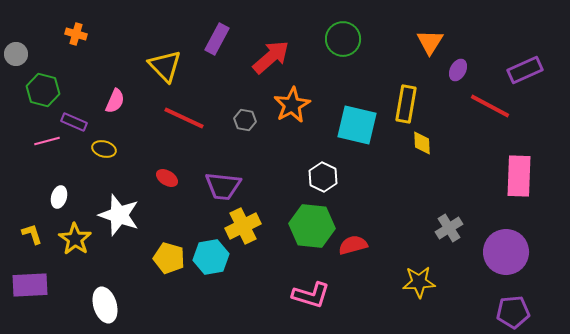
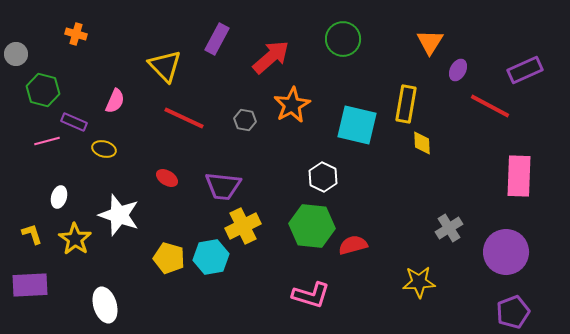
purple pentagon at (513, 312): rotated 16 degrees counterclockwise
